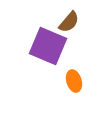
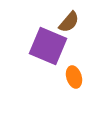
orange ellipse: moved 4 px up
